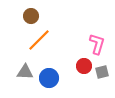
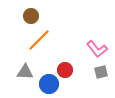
pink L-shape: moved 5 px down; rotated 125 degrees clockwise
red circle: moved 19 px left, 4 px down
gray square: moved 1 px left
blue circle: moved 6 px down
